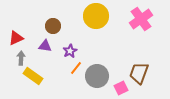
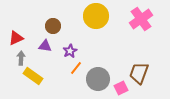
gray circle: moved 1 px right, 3 px down
